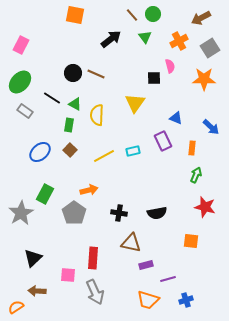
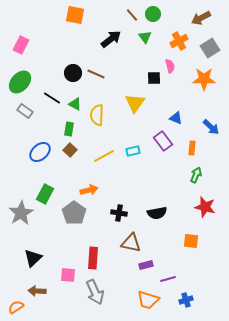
green rectangle at (69, 125): moved 4 px down
purple rectangle at (163, 141): rotated 12 degrees counterclockwise
